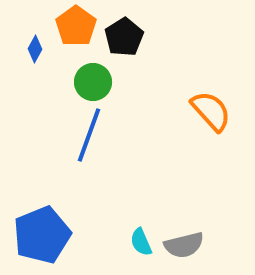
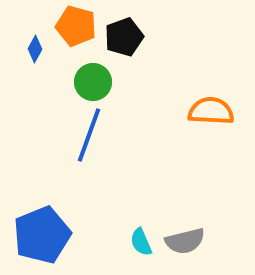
orange pentagon: rotated 21 degrees counterclockwise
black pentagon: rotated 12 degrees clockwise
orange semicircle: rotated 45 degrees counterclockwise
gray semicircle: moved 1 px right, 4 px up
